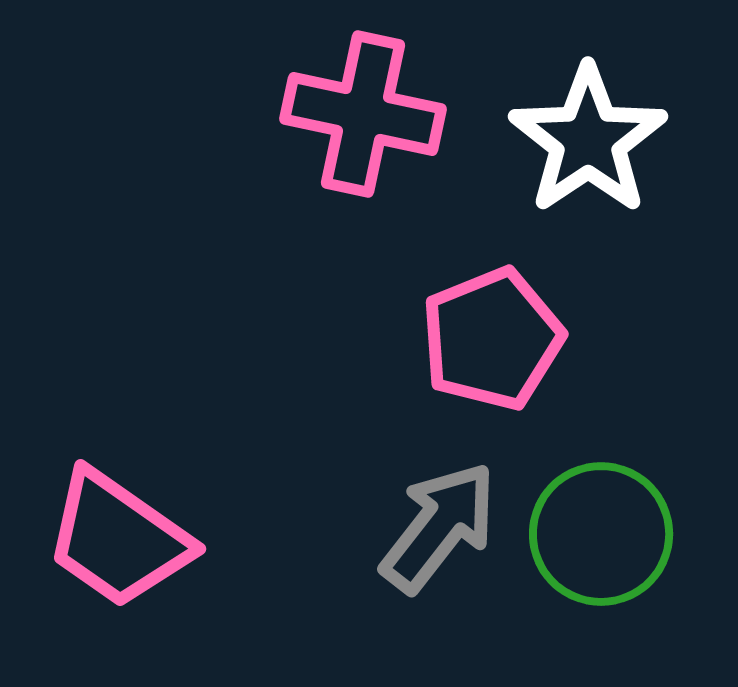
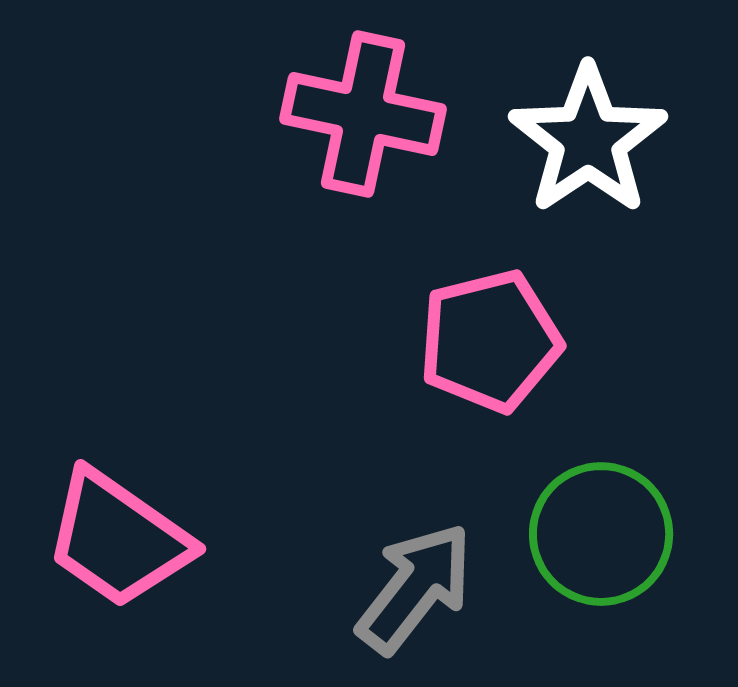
pink pentagon: moved 2 px left, 2 px down; rotated 8 degrees clockwise
gray arrow: moved 24 px left, 61 px down
